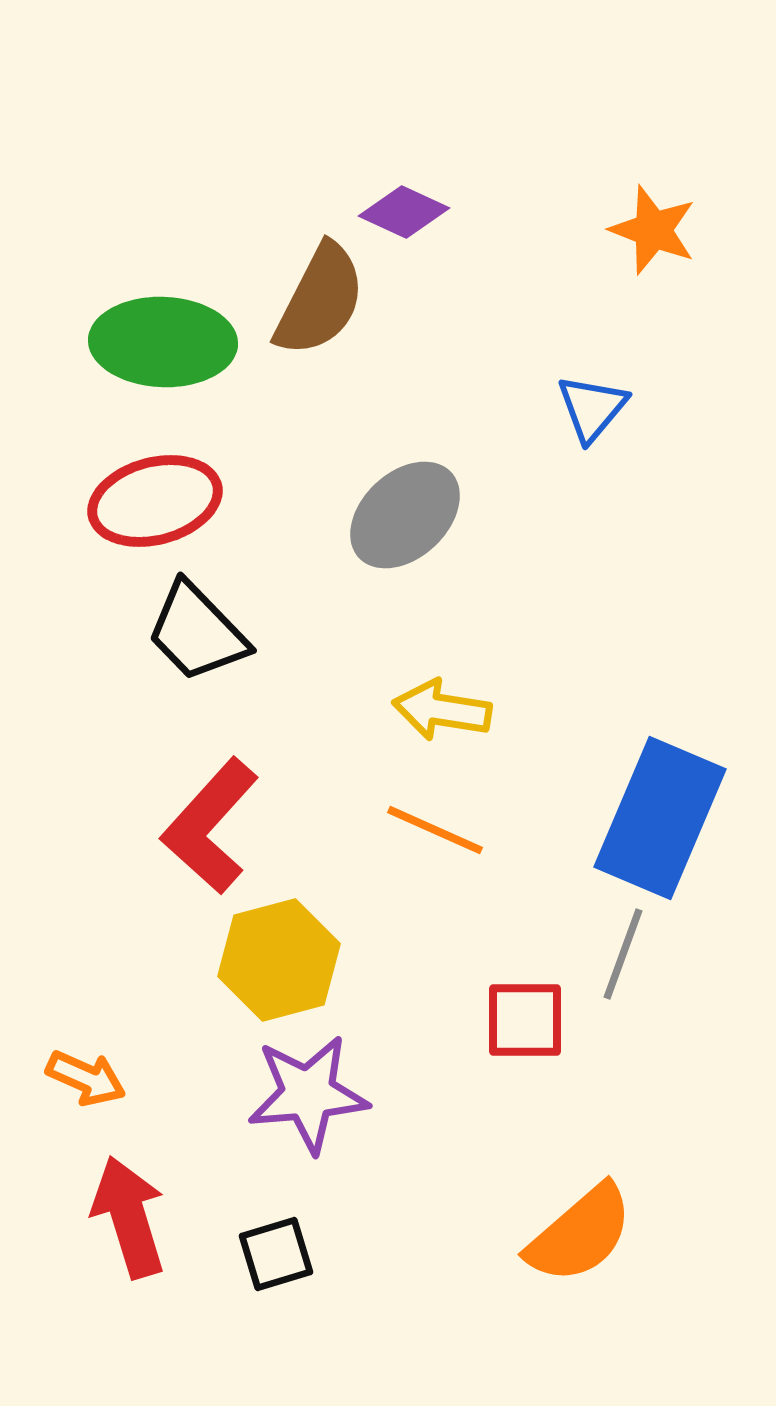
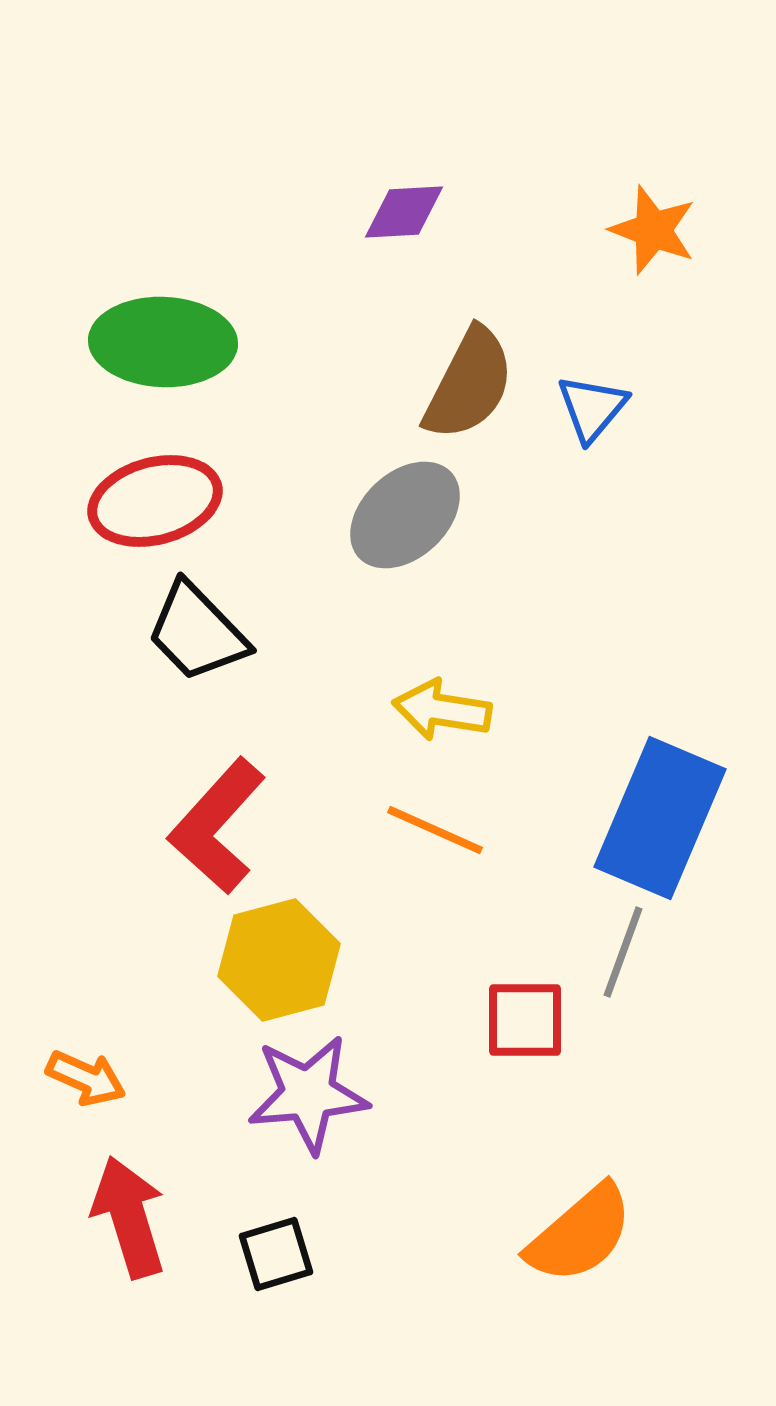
purple diamond: rotated 28 degrees counterclockwise
brown semicircle: moved 149 px right, 84 px down
red L-shape: moved 7 px right
gray line: moved 2 px up
